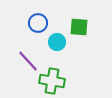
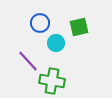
blue circle: moved 2 px right
green square: rotated 18 degrees counterclockwise
cyan circle: moved 1 px left, 1 px down
